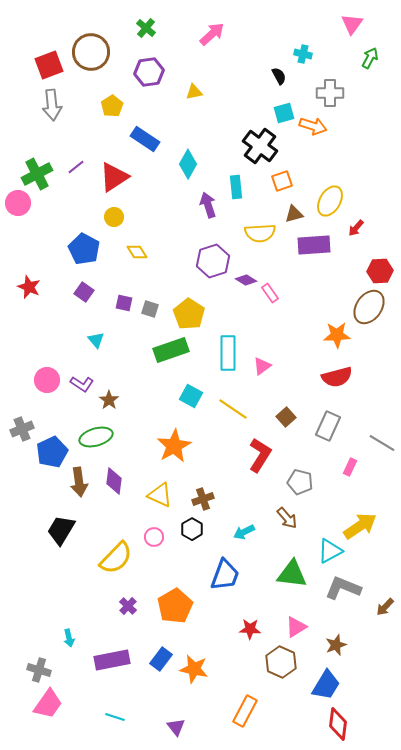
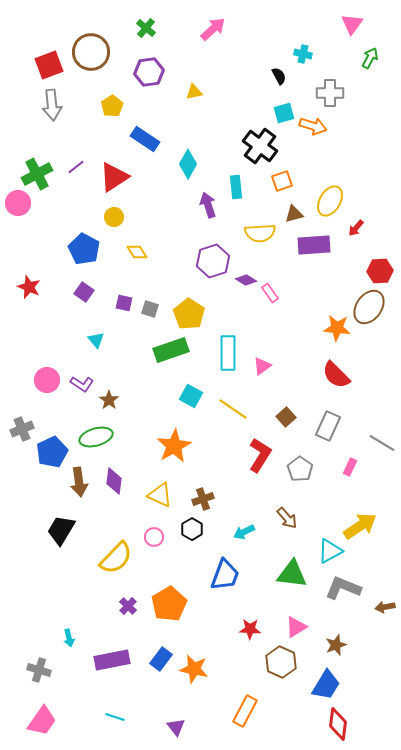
pink arrow at (212, 34): moved 1 px right, 5 px up
orange star at (337, 335): moved 7 px up; rotated 8 degrees clockwise
red semicircle at (337, 377): moved 1 px left, 2 px up; rotated 60 degrees clockwise
gray pentagon at (300, 482): moved 13 px up; rotated 20 degrees clockwise
orange pentagon at (175, 606): moved 6 px left, 2 px up
brown arrow at (385, 607): rotated 36 degrees clockwise
pink trapezoid at (48, 704): moved 6 px left, 17 px down
